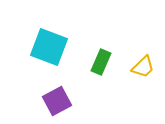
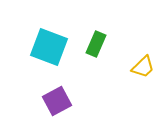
green rectangle: moved 5 px left, 18 px up
